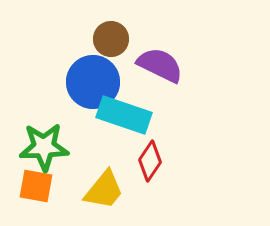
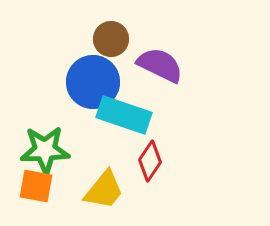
green star: moved 1 px right, 3 px down
